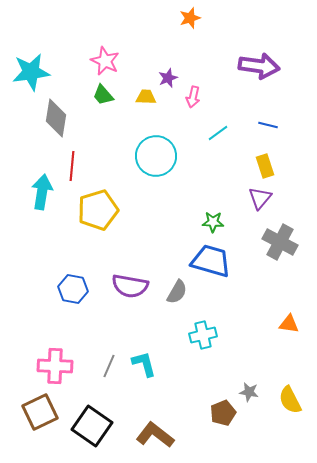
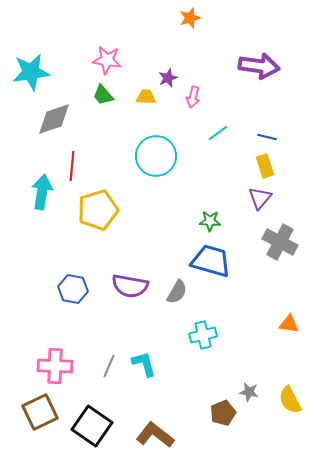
pink star: moved 2 px right, 1 px up; rotated 16 degrees counterclockwise
gray diamond: moved 2 px left, 1 px down; rotated 63 degrees clockwise
blue line: moved 1 px left, 12 px down
green star: moved 3 px left, 1 px up
